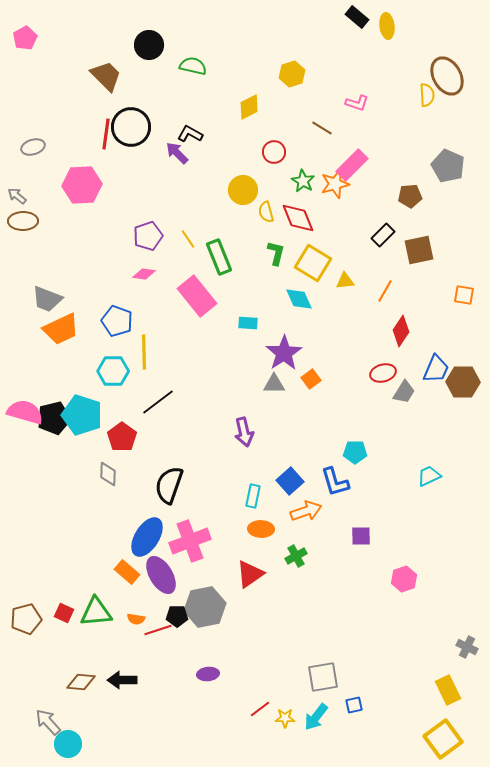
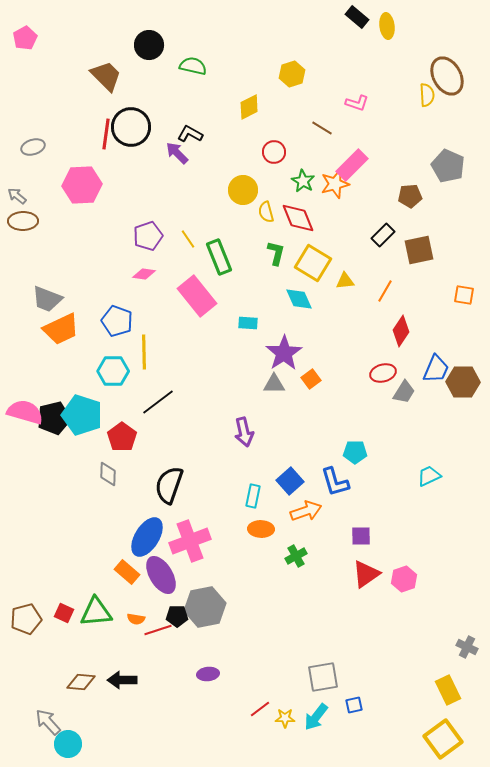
red triangle at (250, 574): moved 116 px right
